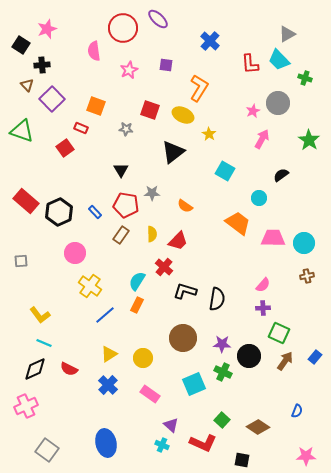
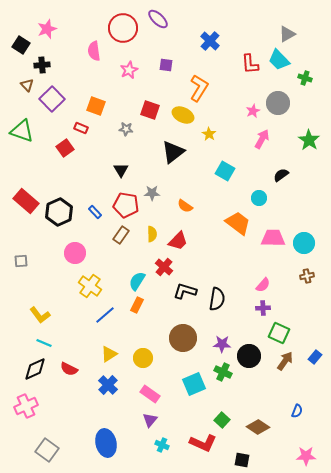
purple triangle at (171, 425): moved 21 px left, 5 px up; rotated 28 degrees clockwise
